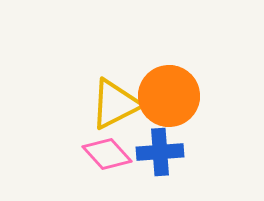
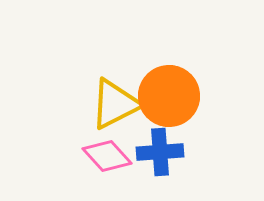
pink diamond: moved 2 px down
